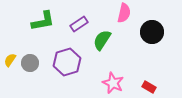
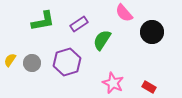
pink semicircle: rotated 126 degrees clockwise
gray circle: moved 2 px right
